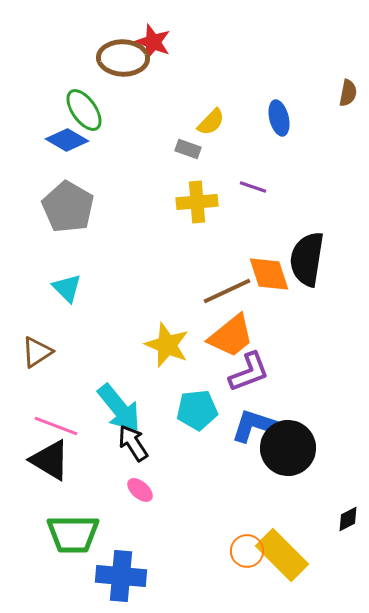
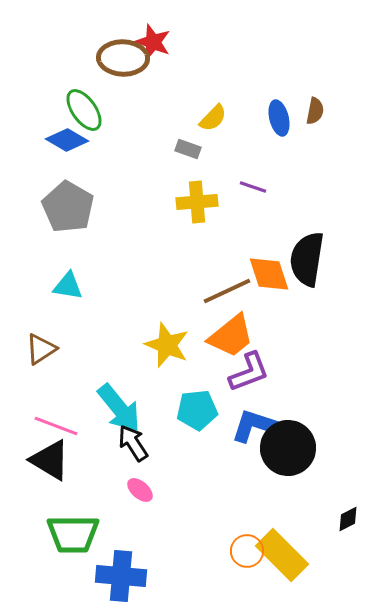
brown semicircle: moved 33 px left, 18 px down
yellow semicircle: moved 2 px right, 4 px up
cyan triangle: moved 1 px right, 2 px up; rotated 36 degrees counterclockwise
brown triangle: moved 4 px right, 3 px up
